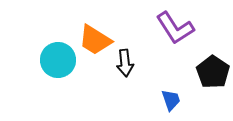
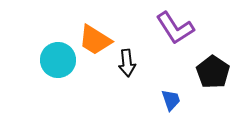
black arrow: moved 2 px right
